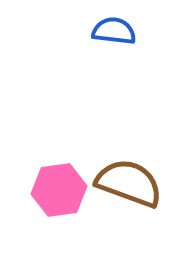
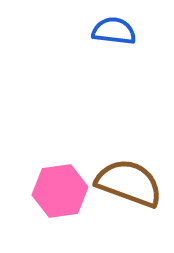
pink hexagon: moved 1 px right, 1 px down
